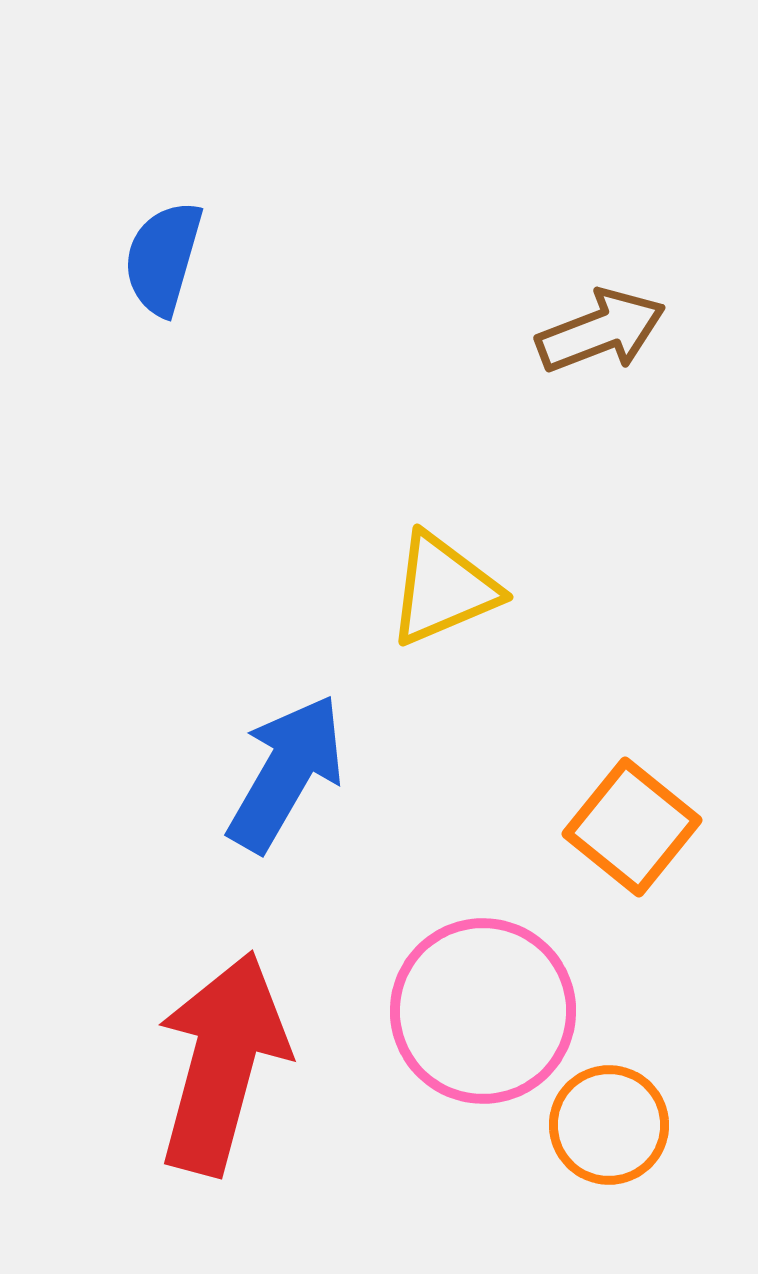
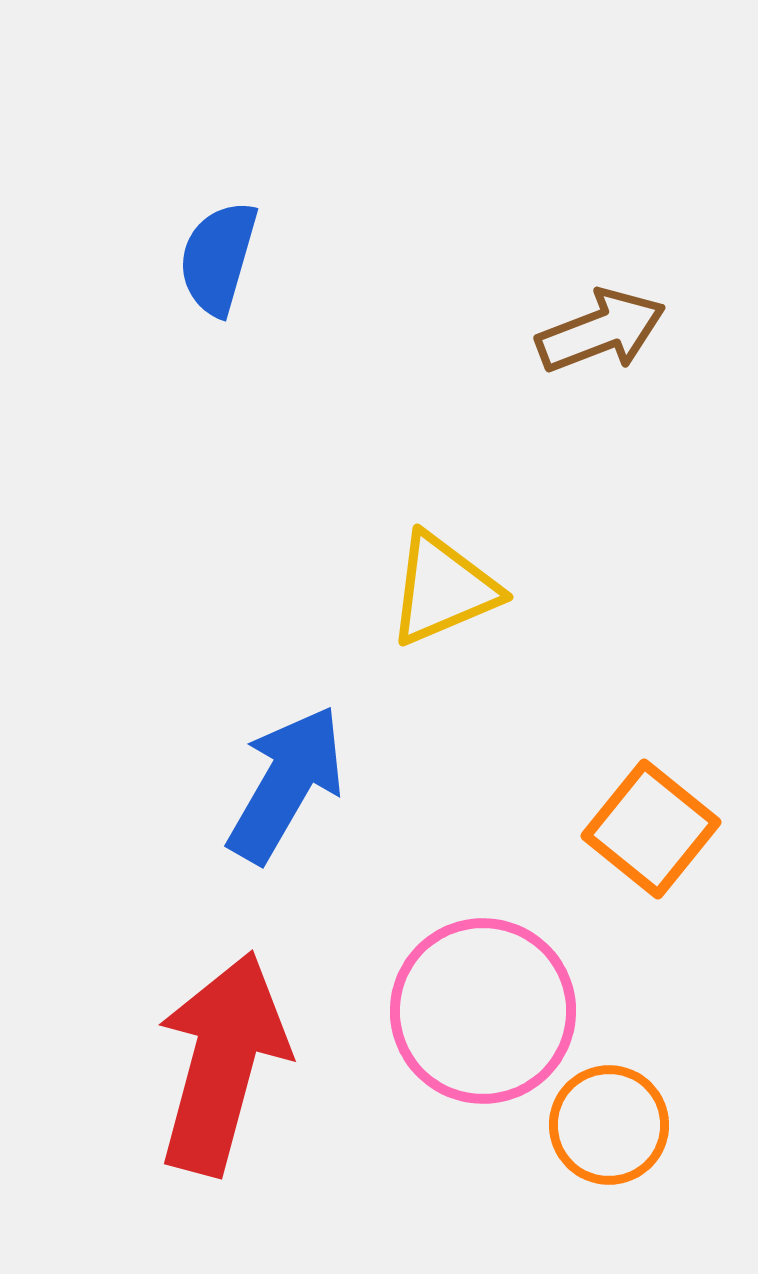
blue semicircle: moved 55 px right
blue arrow: moved 11 px down
orange square: moved 19 px right, 2 px down
